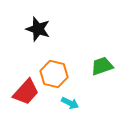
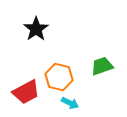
black star: moved 2 px left; rotated 20 degrees clockwise
orange hexagon: moved 5 px right, 3 px down
red trapezoid: rotated 20 degrees clockwise
